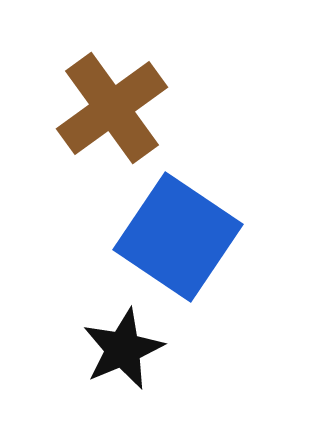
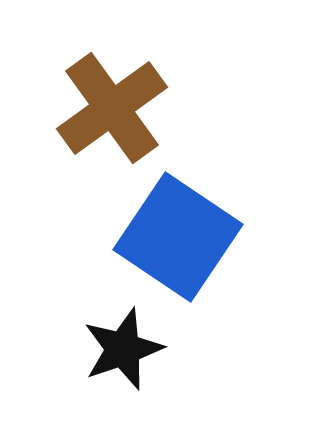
black star: rotated 4 degrees clockwise
